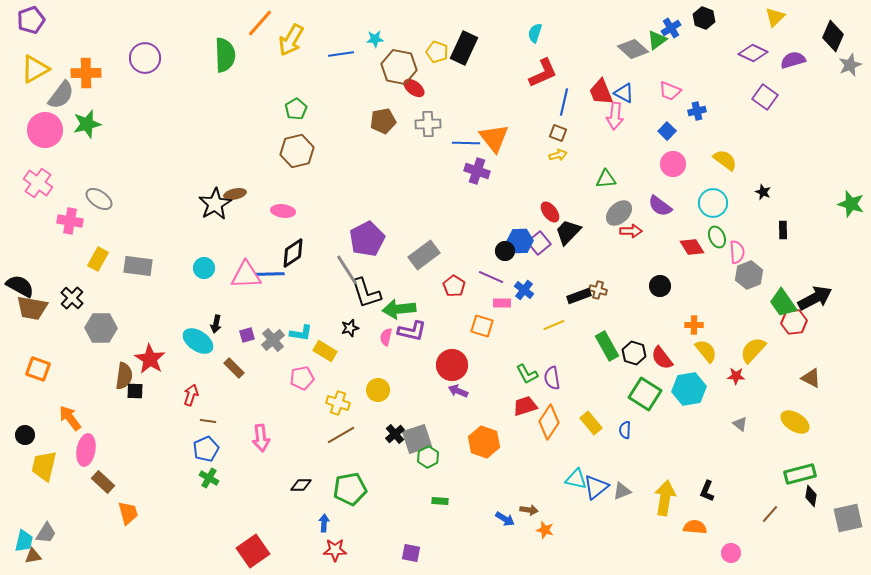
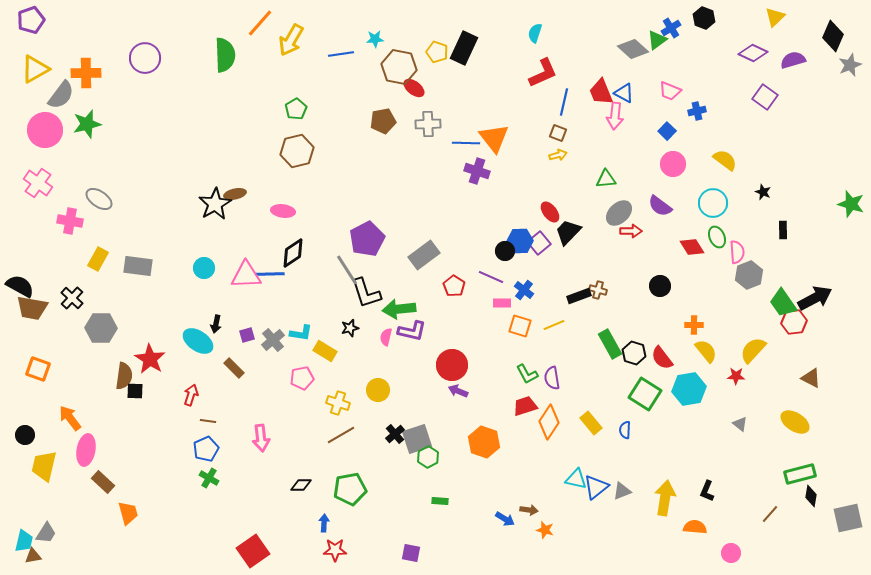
orange square at (482, 326): moved 38 px right
green rectangle at (607, 346): moved 3 px right, 2 px up
